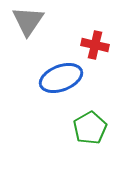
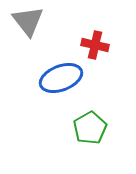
gray triangle: rotated 12 degrees counterclockwise
